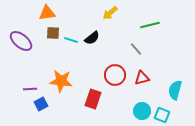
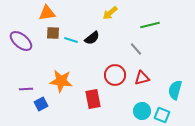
purple line: moved 4 px left
red rectangle: rotated 30 degrees counterclockwise
